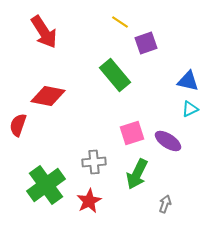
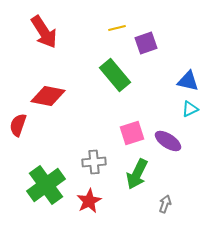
yellow line: moved 3 px left, 6 px down; rotated 48 degrees counterclockwise
